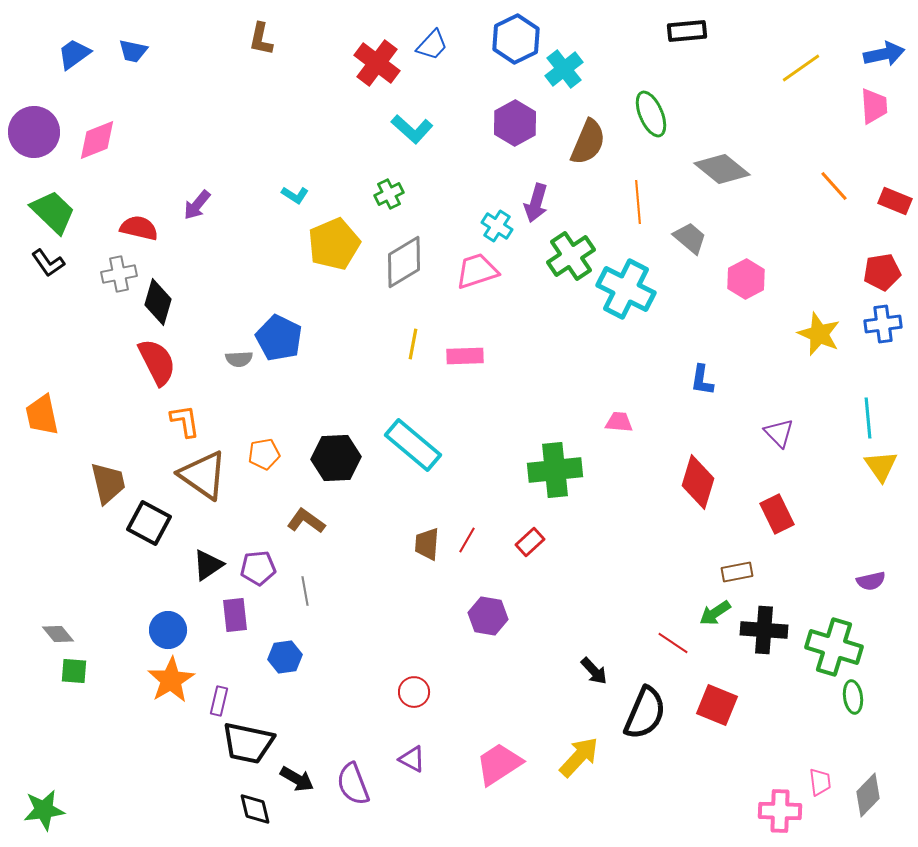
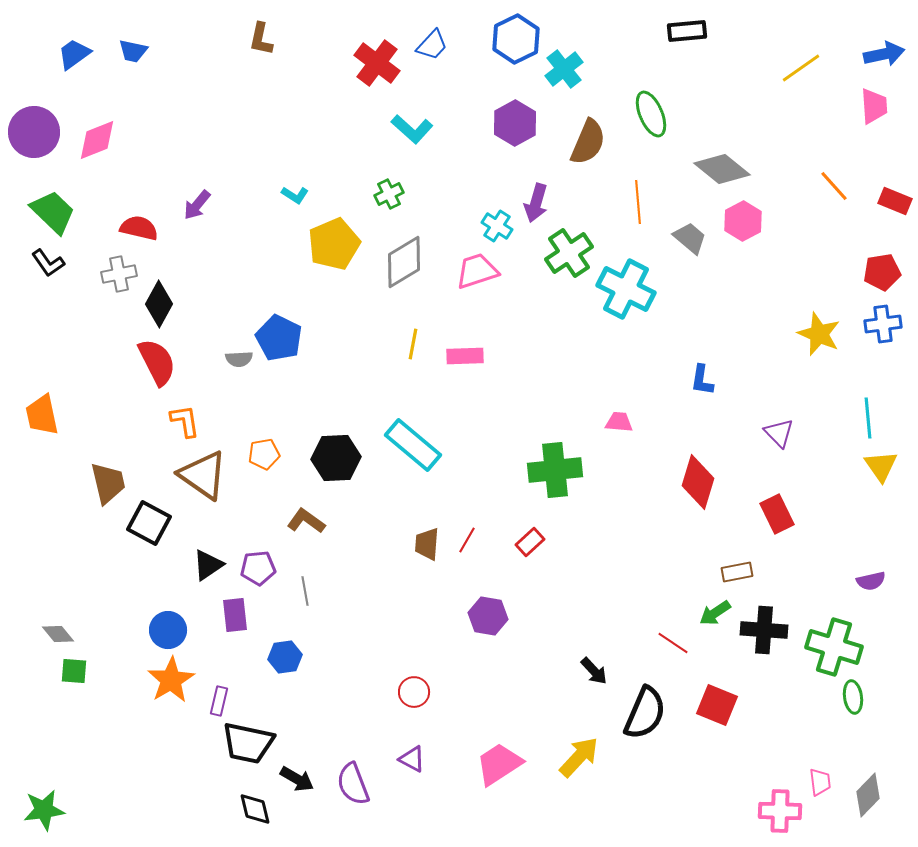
green cross at (571, 256): moved 2 px left, 3 px up
pink hexagon at (746, 279): moved 3 px left, 58 px up
black diamond at (158, 302): moved 1 px right, 2 px down; rotated 12 degrees clockwise
